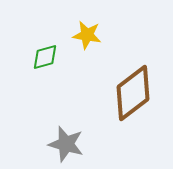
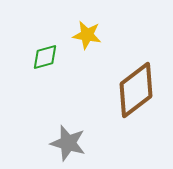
brown diamond: moved 3 px right, 3 px up
gray star: moved 2 px right, 1 px up
